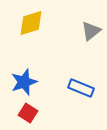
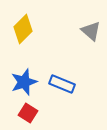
yellow diamond: moved 8 px left, 6 px down; rotated 28 degrees counterclockwise
gray triangle: rotated 40 degrees counterclockwise
blue rectangle: moved 19 px left, 4 px up
